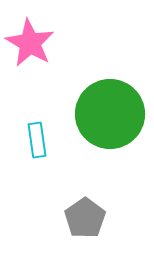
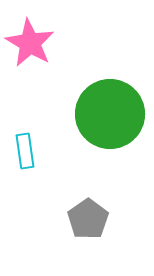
cyan rectangle: moved 12 px left, 11 px down
gray pentagon: moved 3 px right, 1 px down
